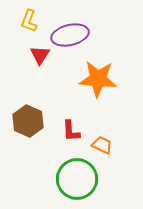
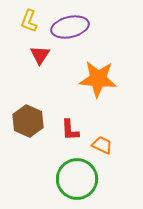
purple ellipse: moved 8 px up
red L-shape: moved 1 px left, 1 px up
